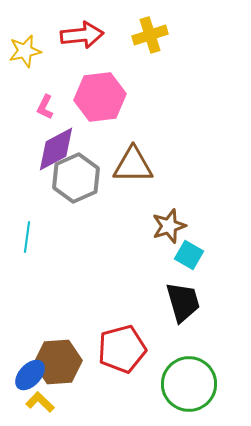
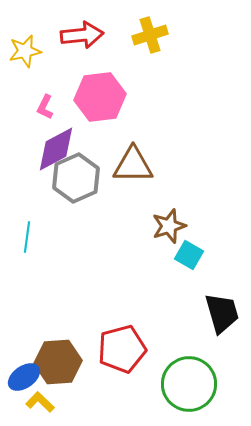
black trapezoid: moved 39 px right, 11 px down
blue ellipse: moved 6 px left, 2 px down; rotated 12 degrees clockwise
